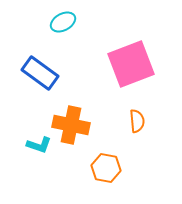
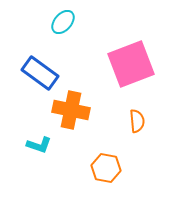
cyan ellipse: rotated 20 degrees counterclockwise
orange cross: moved 15 px up
